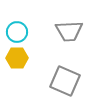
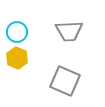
yellow hexagon: rotated 25 degrees clockwise
